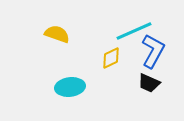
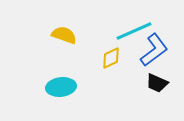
yellow semicircle: moved 7 px right, 1 px down
blue L-shape: moved 1 px right, 1 px up; rotated 24 degrees clockwise
black trapezoid: moved 8 px right
cyan ellipse: moved 9 px left
